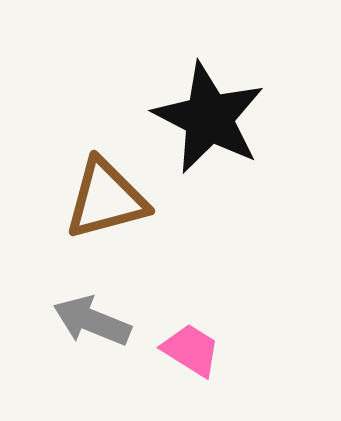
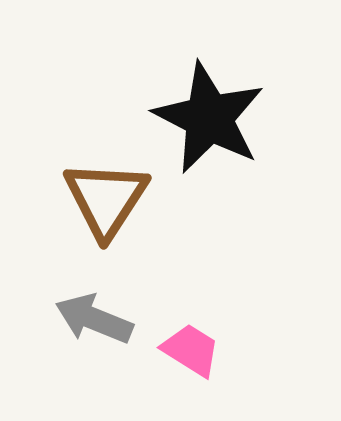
brown triangle: rotated 42 degrees counterclockwise
gray arrow: moved 2 px right, 2 px up
